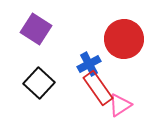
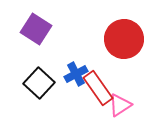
blue cross: moved 13 px left, 10 px down
